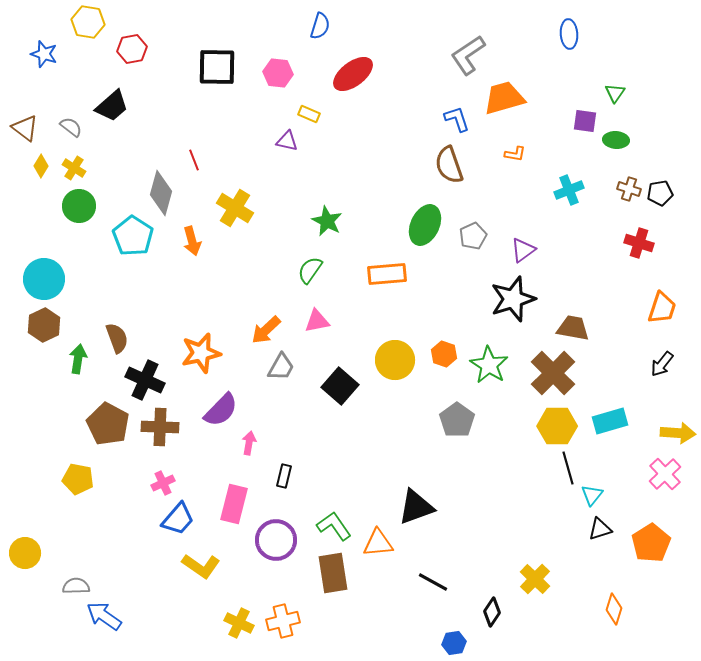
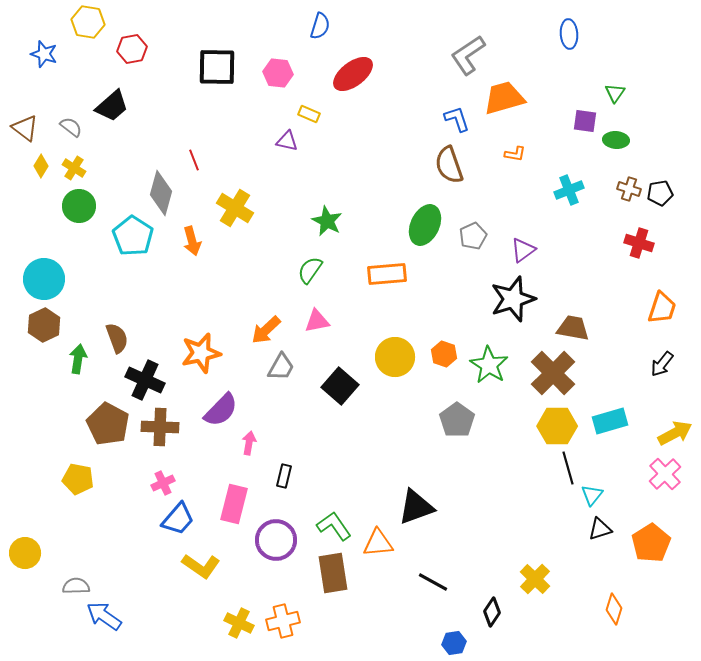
yellow circle at (395, 360): moved 3 px up
yellow arrow at (678, 433): moved 3 px left; rotated 32 degrees counterclockwise
